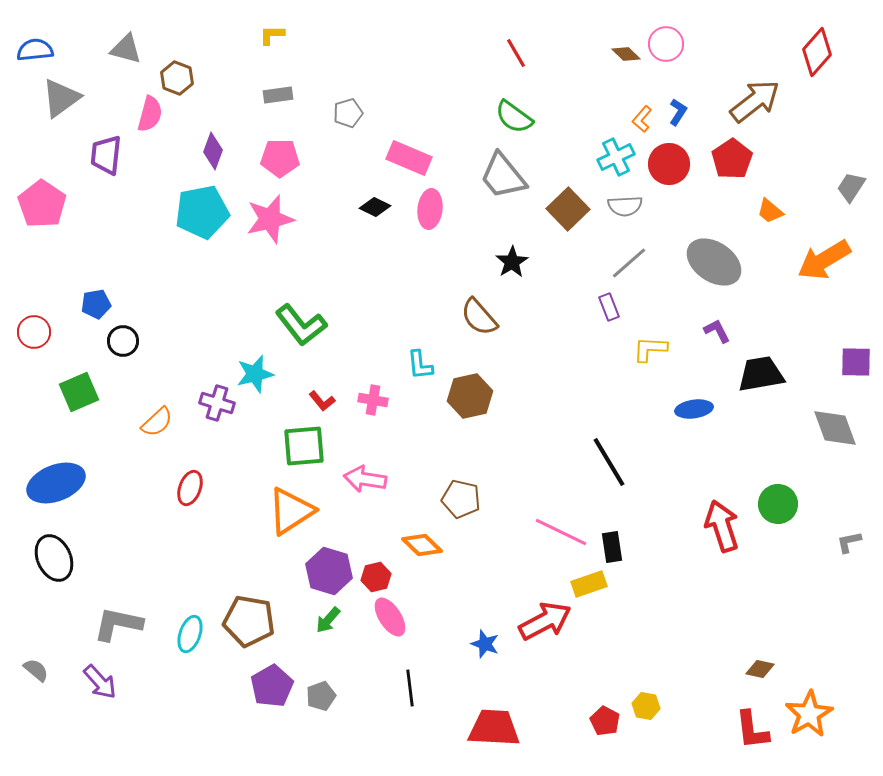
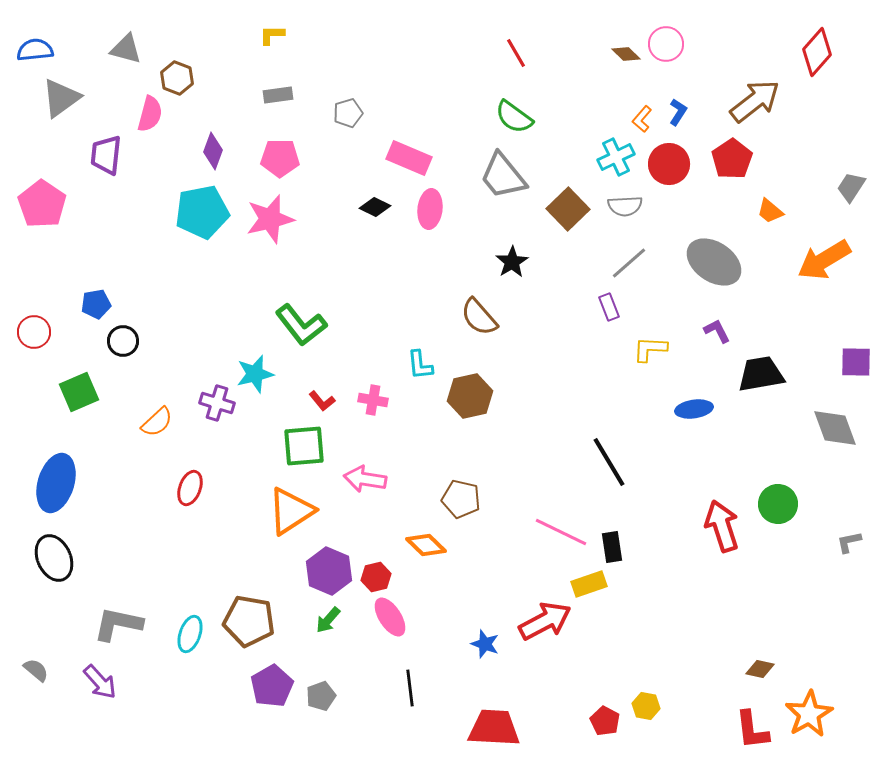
blue ellipse at (56, 483): rotated 52 degrees counterclockwise
orange diamond at (422, 545): moved 4 px right
purple hexagon at (329, 571): rotated 6 degrees clockwise
